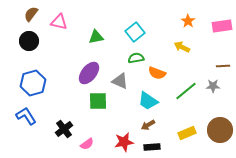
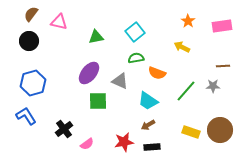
green line: rotated 10 degrees counterclockwise
yellow rectangle: moved 4 px right, 1 px up; rotated 42 degrees clockwise
